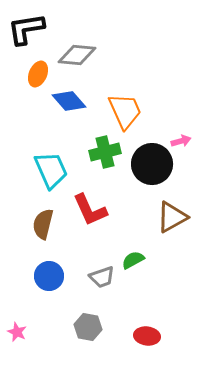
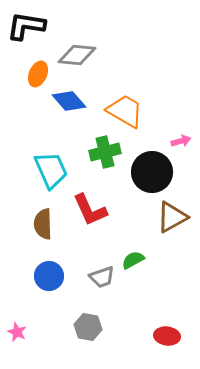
black L-shape: moved 3 px up; rotated 18 degrees clockwise
orange trapezoid: rotated 36 degrees counterclockwise
black circle: moved 8 px down
brown semicircle: rotated 16 degrees counterclockwise
red ellipse: moved 20 px right
